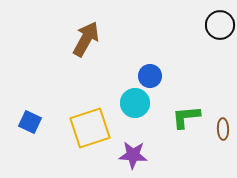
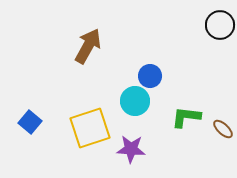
brown arrow: moved 2 px right, 7 px down
cyan circle: moved 2 px up
green L-shape: rotated 12 degrees clockwise
blue square: rotated 15 degrees clockwise
brown ellipse: rotated 45 degrees counterclockwise
purple star: moved 2 px left, 6 px up
